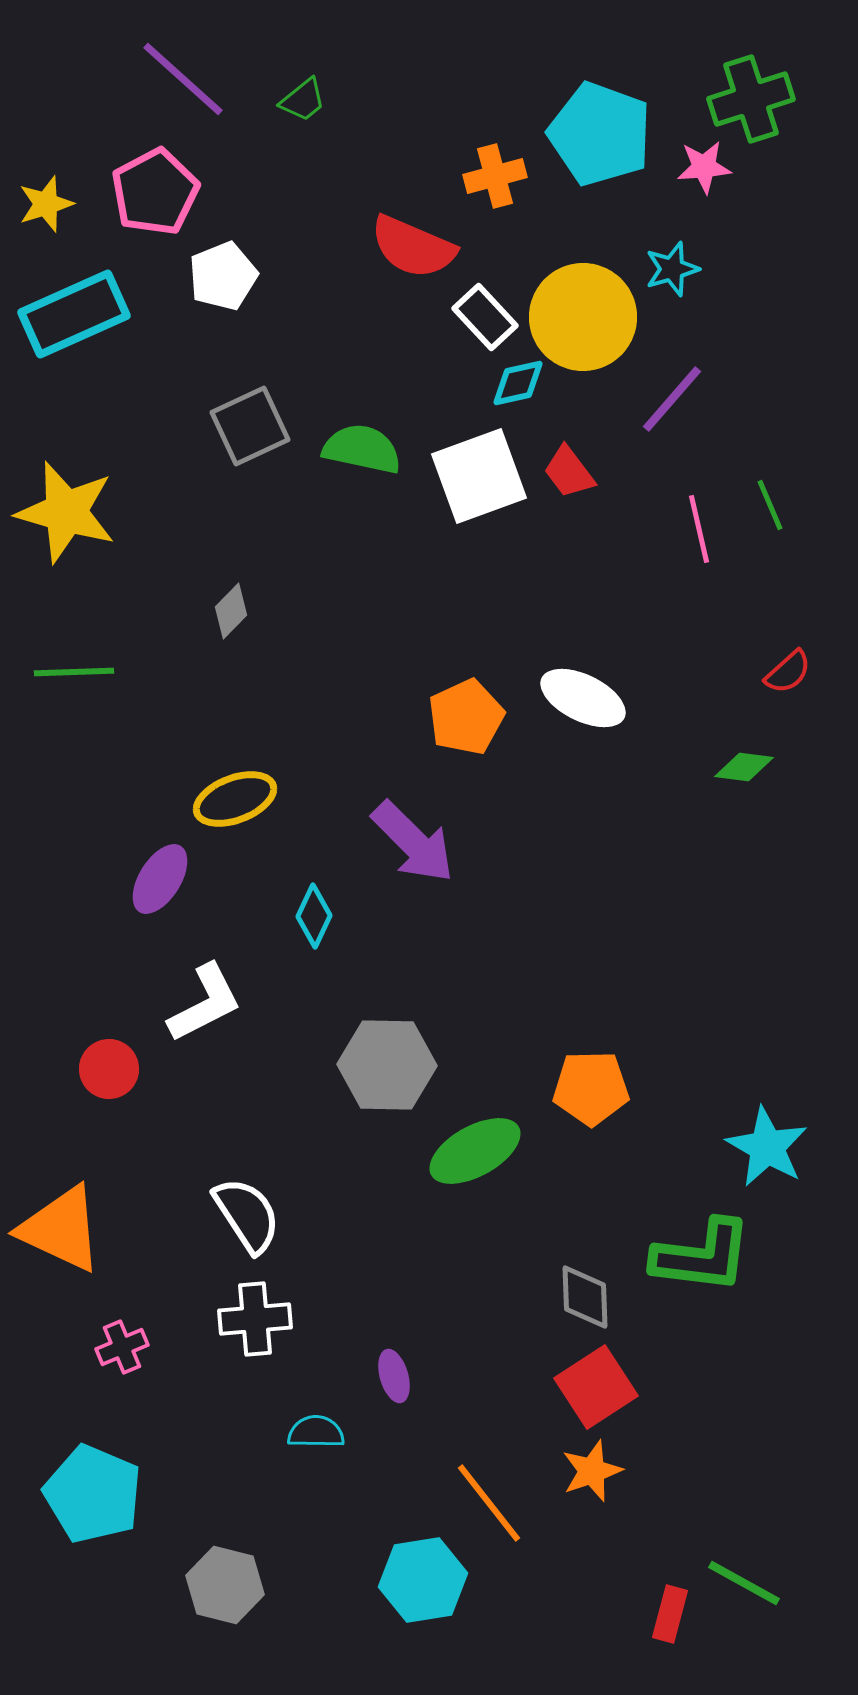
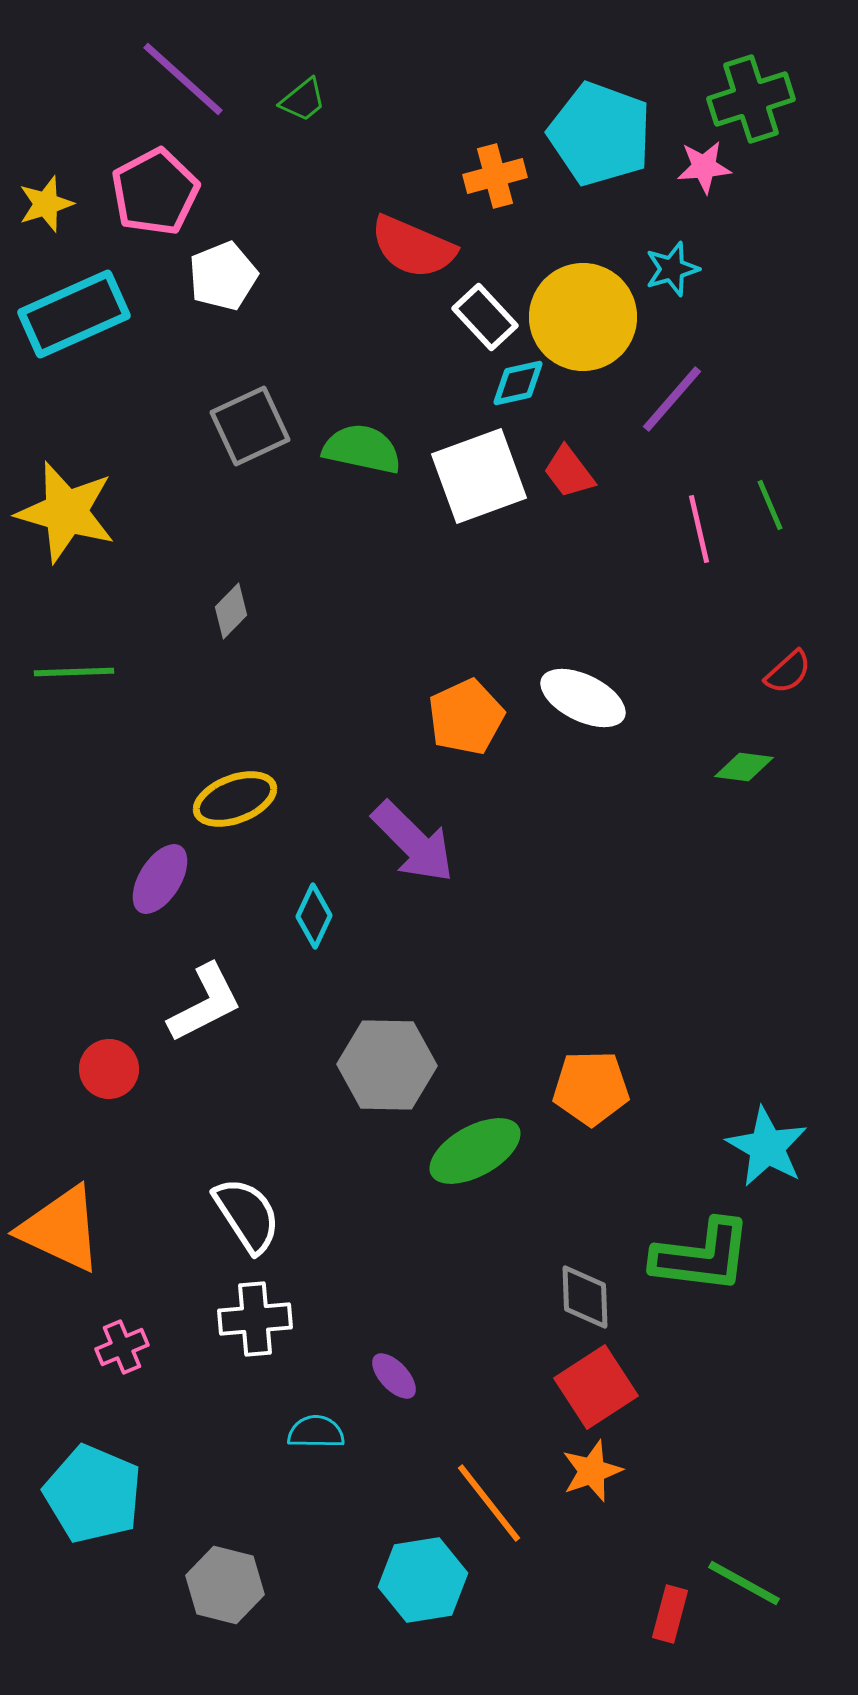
purple ellipse at (394, 1376): rotated 27 degrees counterclockwise
